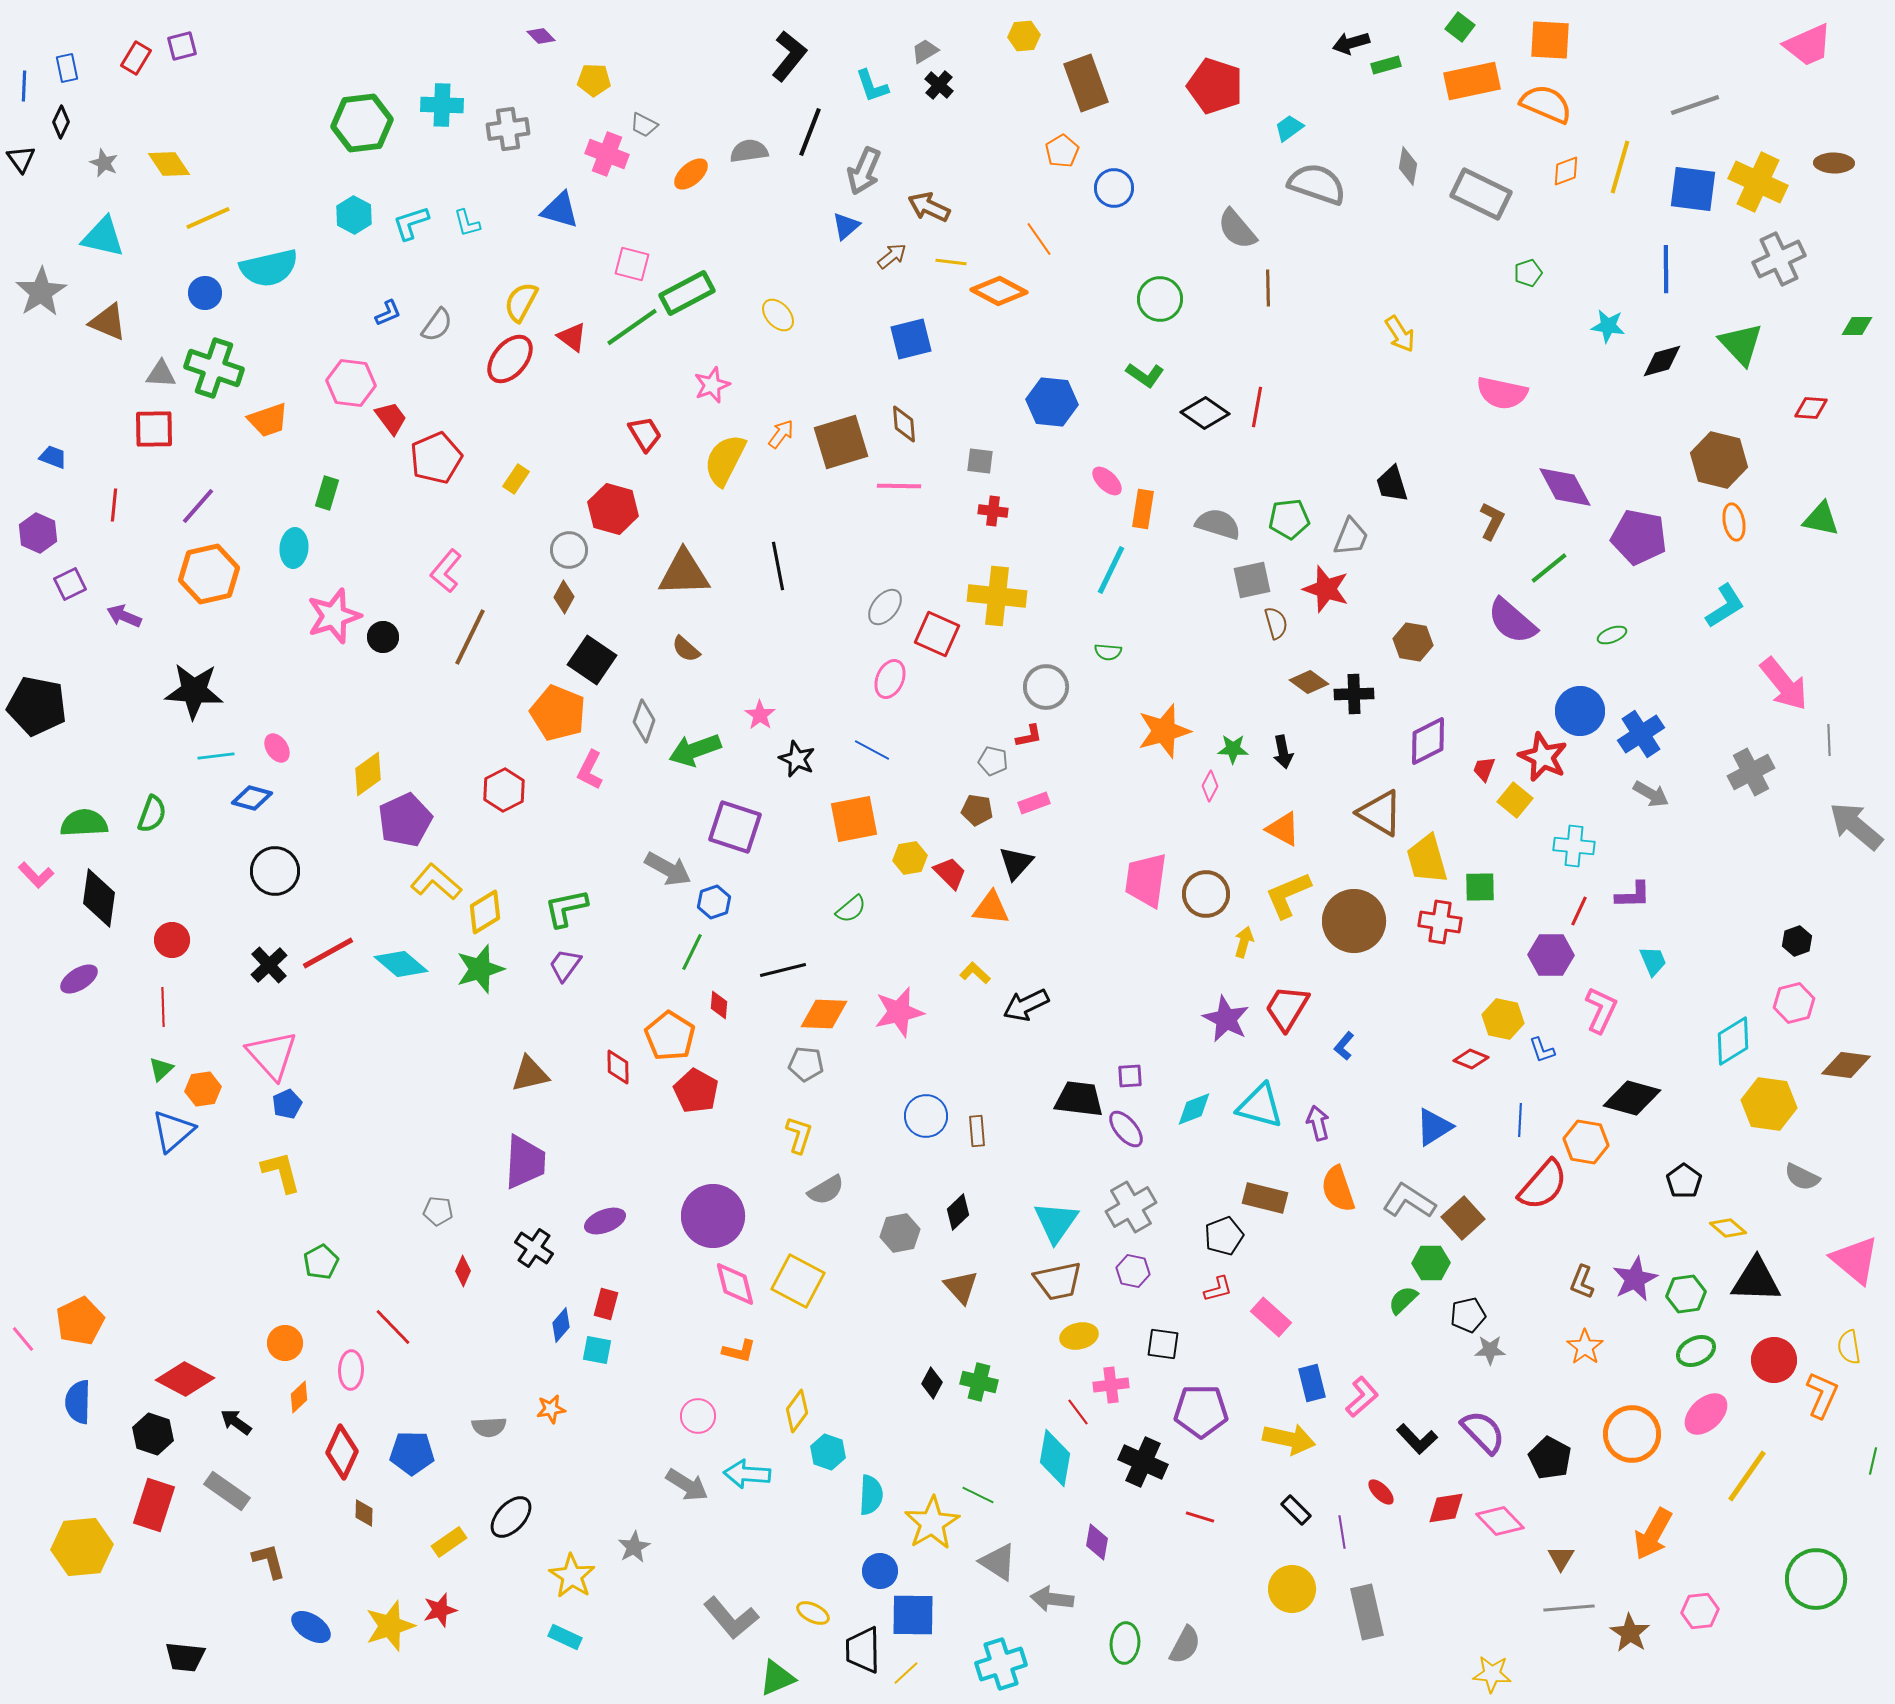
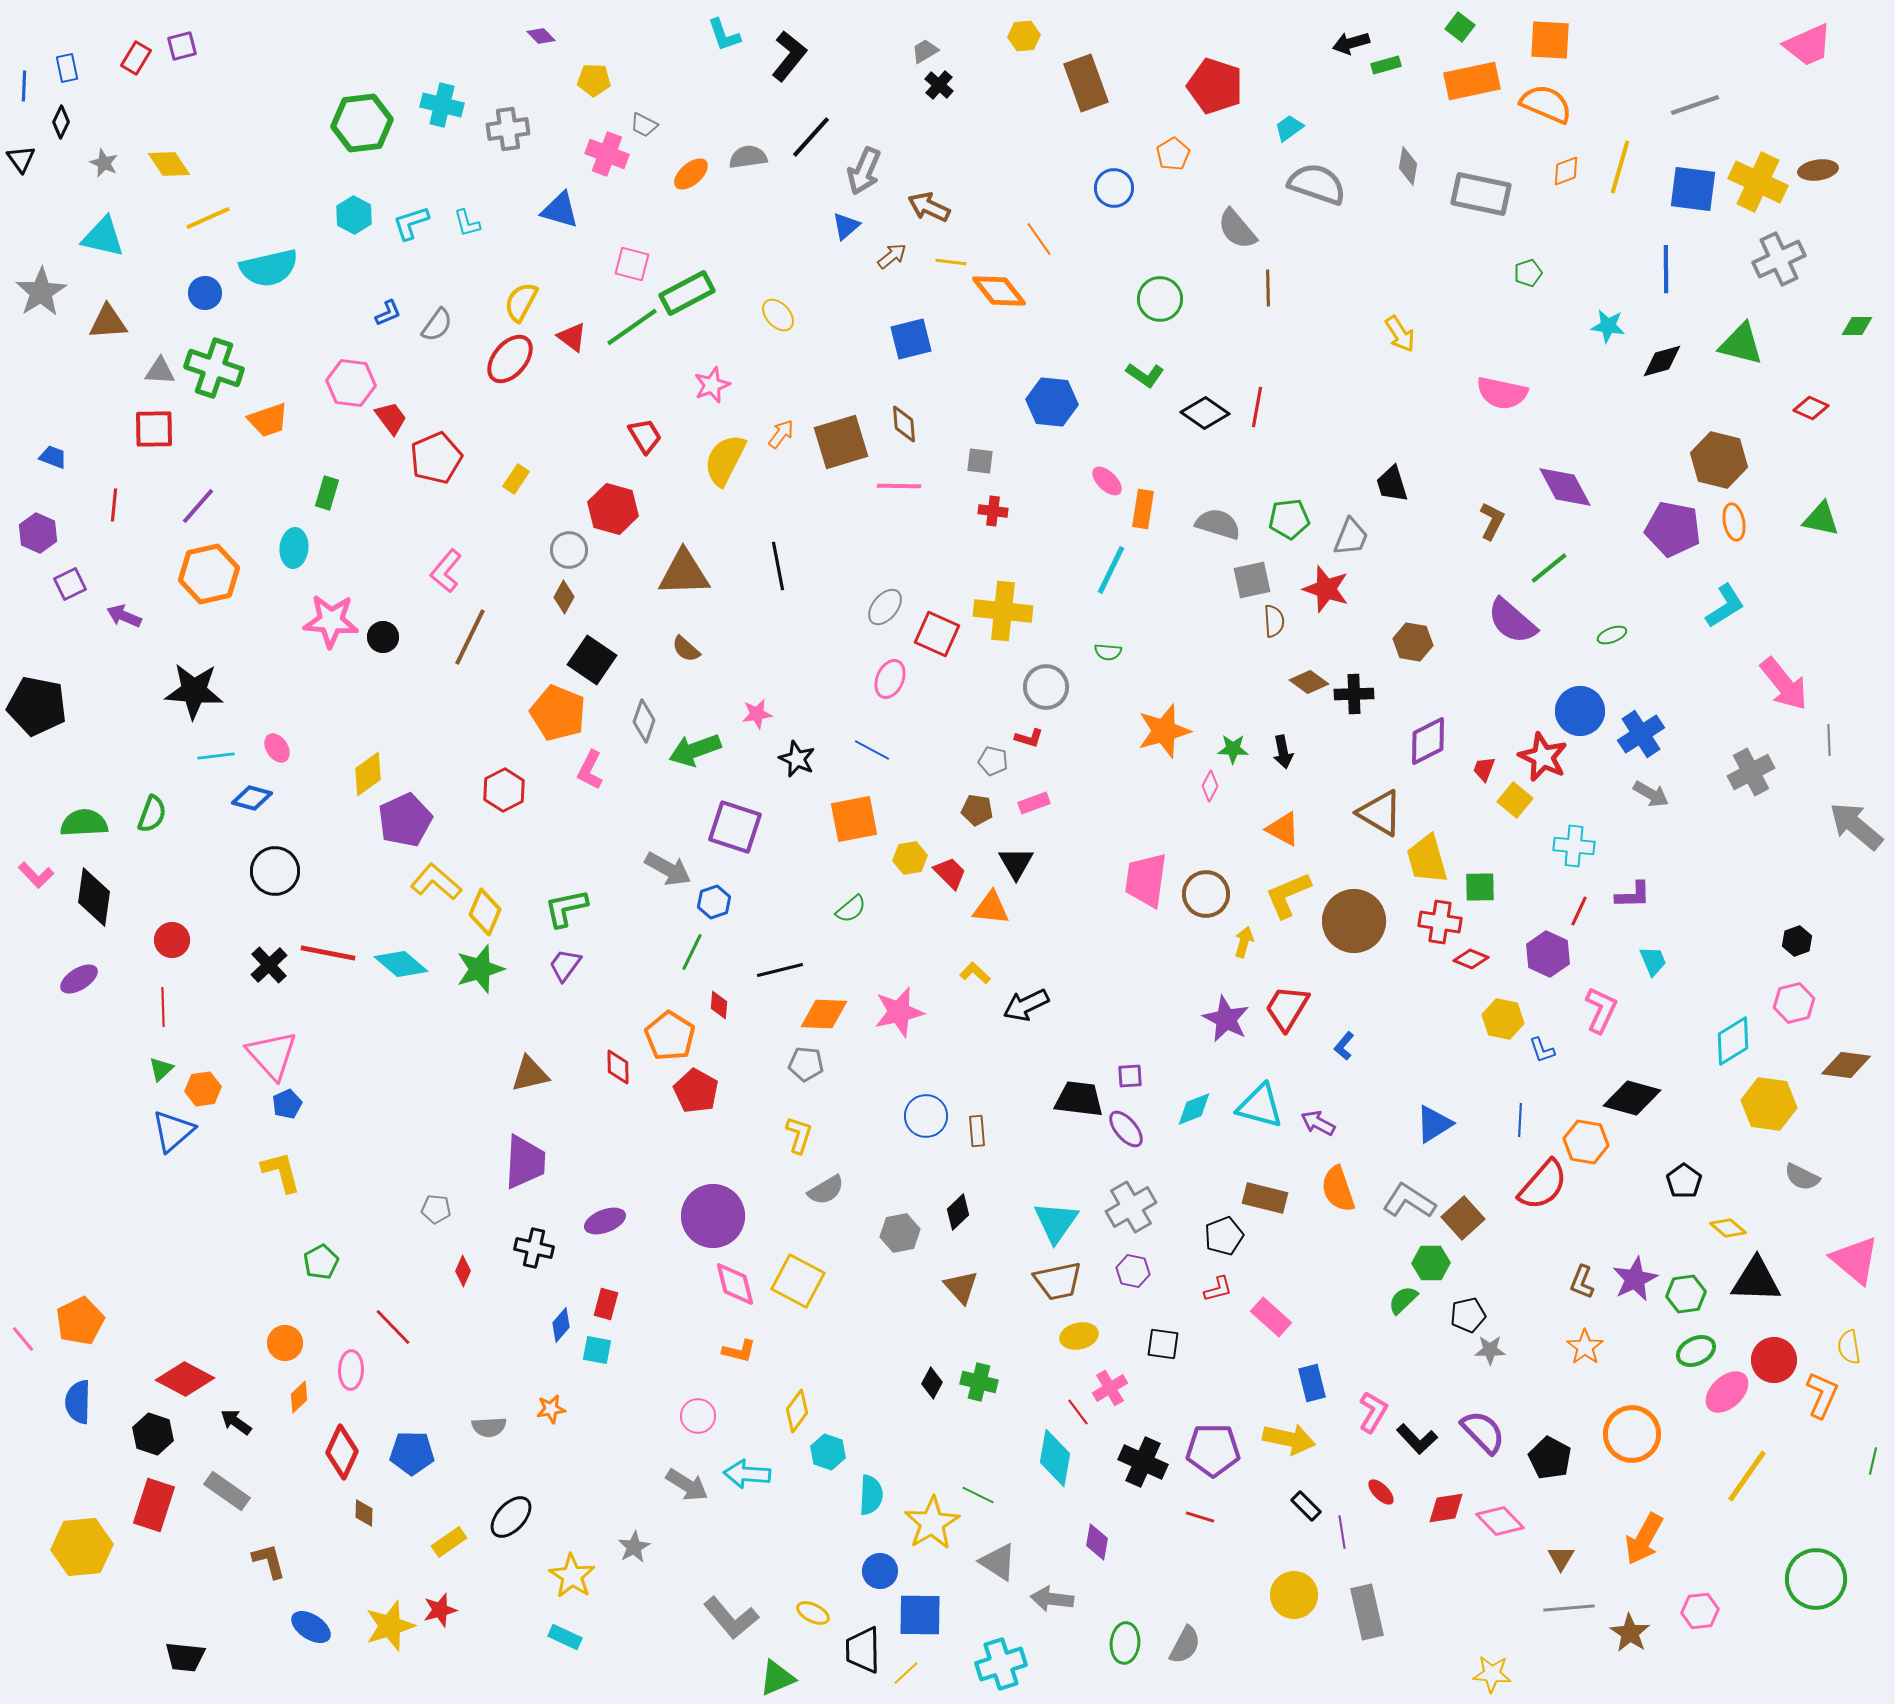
cyan L-shape at (872, 86): moved 148 px left, 51 px up
cyan cross at (442, 105): rotated 12 degrees clockwise
black line at (810, 132): moved 1 px right, 5 px down; rotated 21 degrees clockwise
gray semicircle at (749, 151): moved 1 px left, 6 px down
orange pentagon at (1062, 151): moved 111 px right, 3 px down
brown ellipse at (1834, 163): moved 16 px left, 7 px down; rotated 9 degrees counterclockwise
gray rectangle at (1481, 194): rotated 14 degrees counterclockwise
orange diamond at (999, 291): rotated 24 degrees clockwise
brown triangle at (108, 322): rotated 27 degrees counterclockwise
green triangle at (1741, 344): rotated 33 degrees counterclockwise
gray triangle at (161, 374): moved 1 px left, 3 px up
red diamond at (1811, 408): rotated 20 degrees clockwise
red trapezoid at (645, 434): moved 2 px down
purple pentagon at (1639, 537): moved 34 px right, 8 px up
yellow cross at (997, 596): moved 6 px right, 15 px down
pink star at (334, 616): moved 3 px left, 5 px down; rotated 22 degrees clockwise
brown semicircle at (1276, 623): moved 2 px left, 2 px up; rotated 12 degrees clockwise
pink star at (760, 715): moved 3 px left, 1 px up; rotated 28 degrees clockwise
red L-shape at (1029, 736): moved 2 px down; rotated 28 degrees clockwise
black triangle at (1016, 863): rotated 12 degrees counterclockwise
black diamond at (99, 898): moved 5 px left, 1 px up
yellow diamond at (485, 912): rotated 36 degrees counterclockwise
red line at (328, 953): rotated 40 degrees clockwise
purple hexagon at (1551, 955): moved 3 px left, 1 px up; rotated 24 degrees clockwise
black line at (783, 970): moved 3 px left
red diamond at (1471, 1059): moved 100 px up
purple arrow at (1318, 1123): rotated 48 degrees counterclockwise
blue triangle at (1434, 1127): moved 3 px up
gray pentagon at (438, 1211): moved 2 px left, 2 px up
black cross at (534, 1248): rotated 21 degrees counterclockwise
pink cross at (1111, 1385): moved 1 px left, 3 px down; rotated 24 degrees counterclockwise
pink L-shape at (1362, 1397): moved 11 px right, 15 px down; rotated 18 degrees counterclockwise
purple pentagon at (1201, 1411): moved 12 px right, 39 px down
pink ellipse at (1706, 1414): moved 21 px right, 22 px up
black rectangle at (1296, 1510): moved 10 px right, 4 px up
orange arrow at (1653, 1534): moved 9 px left, 5 px down
yellow circle at (1292, 1589): moved 2 px right, 6 px down
blue square at (913, 1615): moved 7 px right
